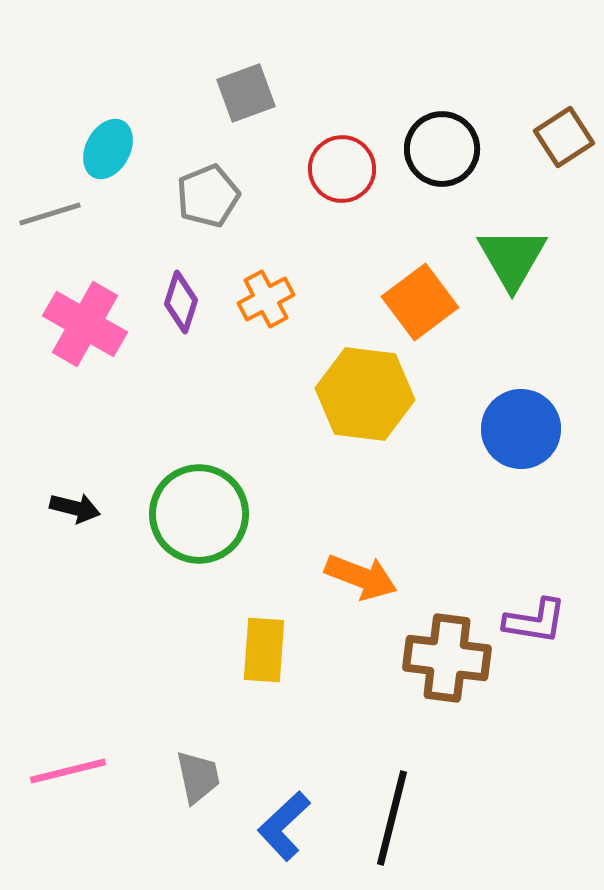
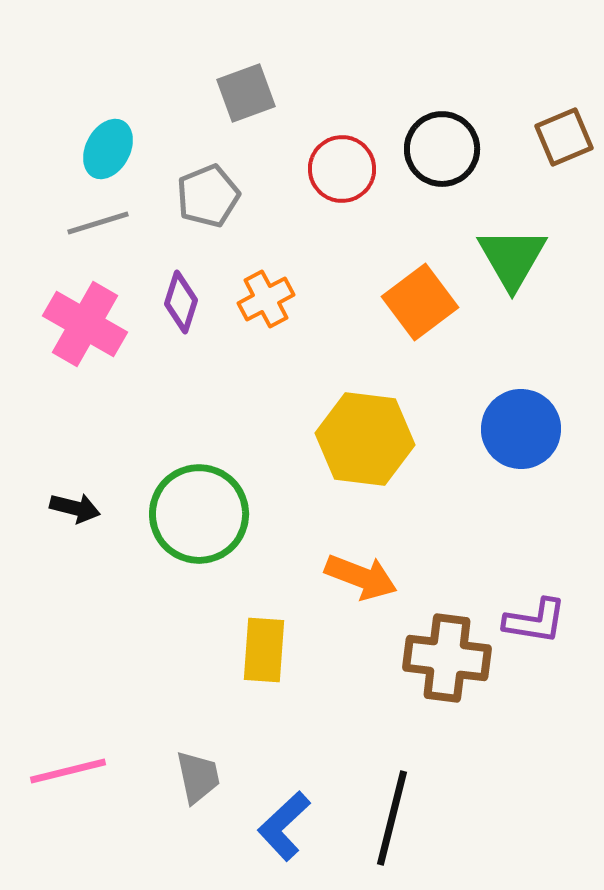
brown square: rotated 10 degrees clockwise
gray line: moved 48 px right, 9 px down
yellow hexagon: moved 45 px down
